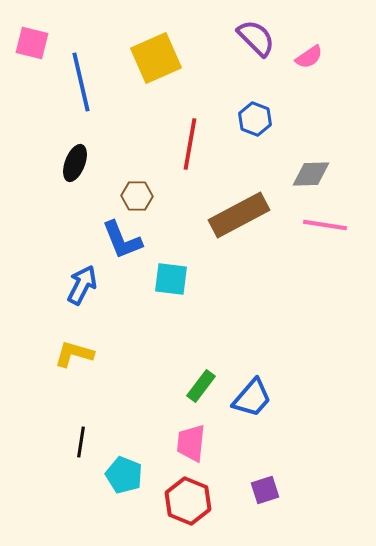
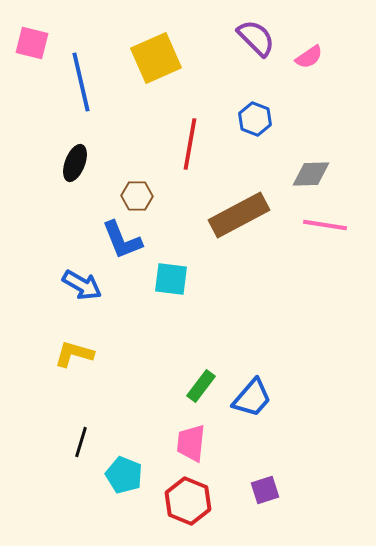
blue arrow: rotated 93 degrees clockwise
black line: rotated 8 degrees clockwise
